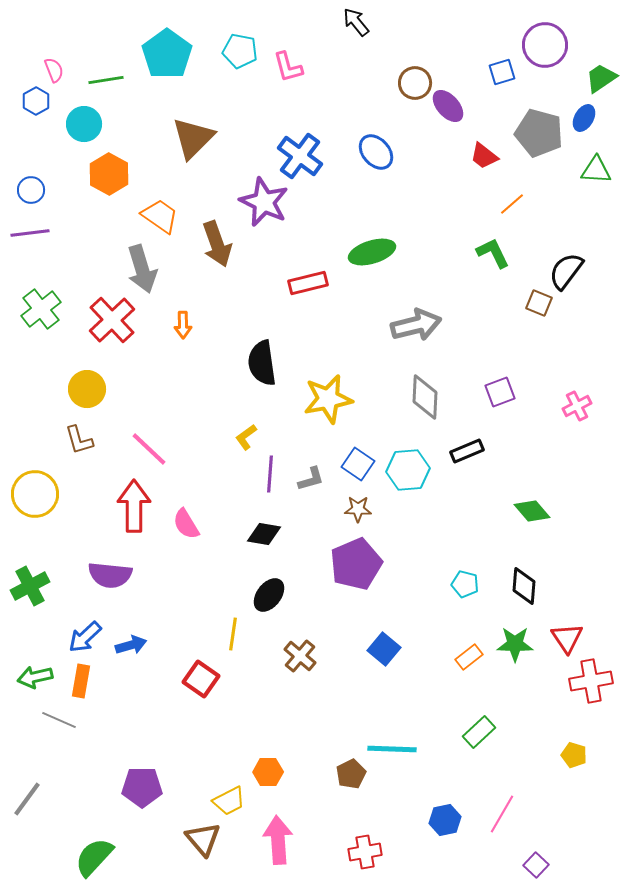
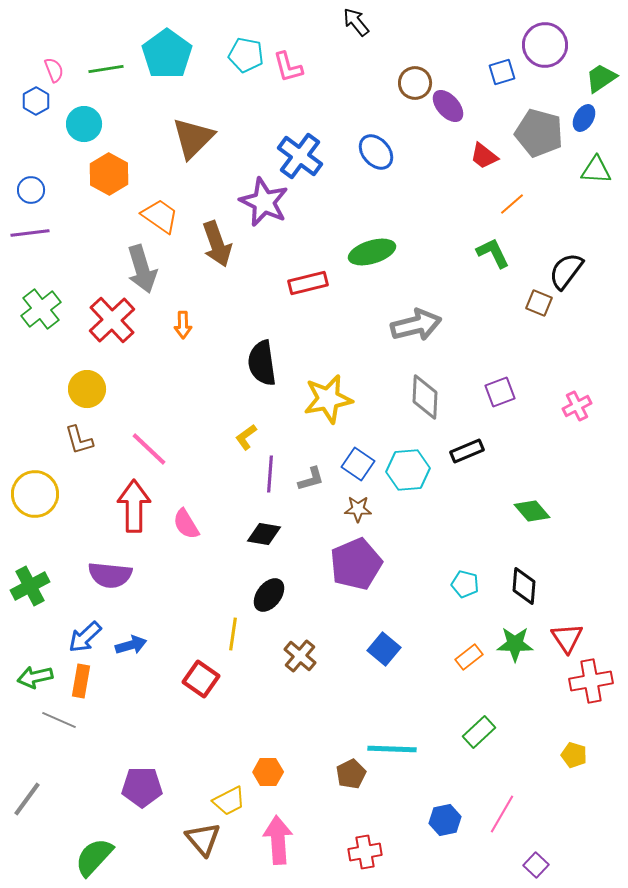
cyan pentagon at (240, 51): moved 6 px right, 4 px down
green line at (106, 80): moved 11 px up
